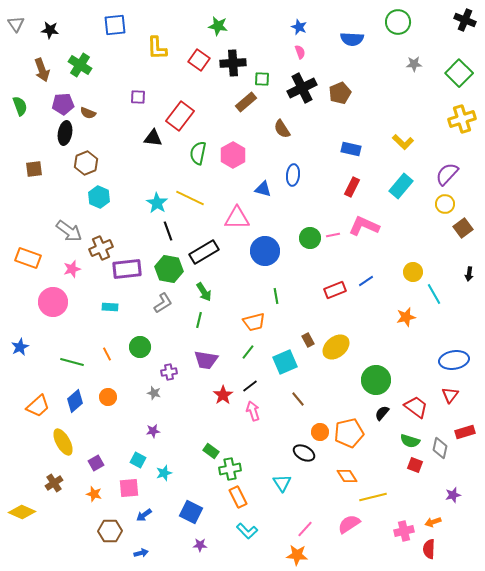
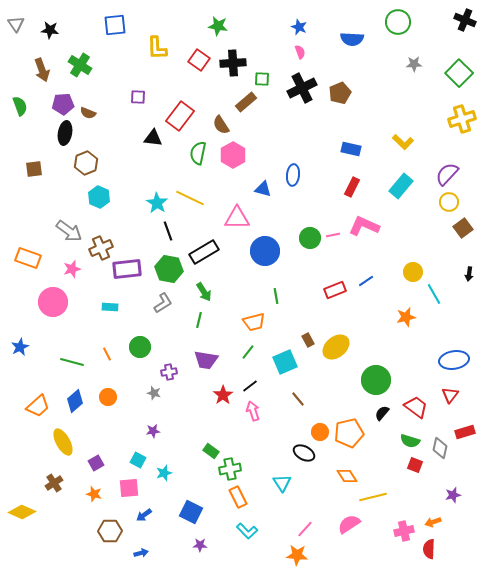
brown semicircle at (282, 129): moved 61 px left, 4 px up
yellow circle at (445, 204): moved 4 px right, 2 px up
